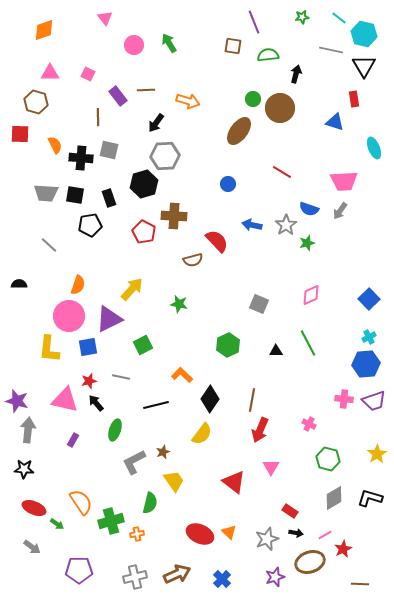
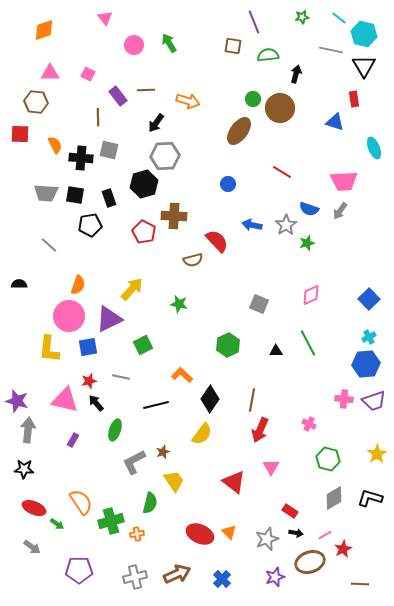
brown hexagon at (36, 102): rotated 10 degrees counterclockwise
